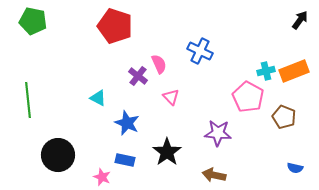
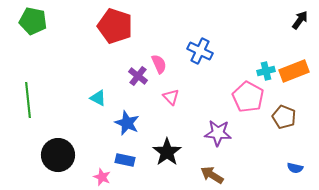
brown arrow: moved 2 px left; rotated 20 degrees clockwise
